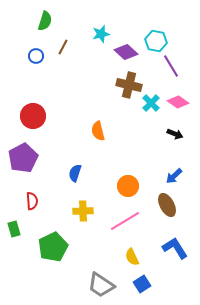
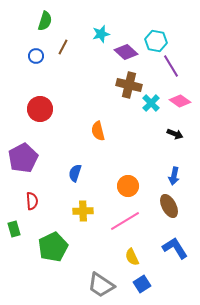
pink diamond: moved 2 px right, 1 px up
red circle: moved 7 px right, 7 px up
blue arrow: rotated 36 degrees counterclockwise
brown ellipse: moved 2 px right, 1 px down
